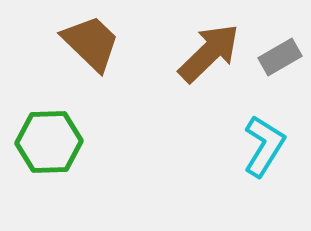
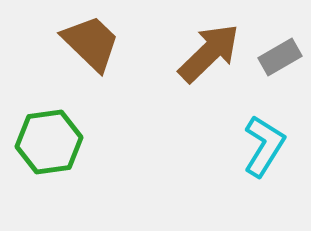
green hexagon: rotated 6 degrees counterclockwise
